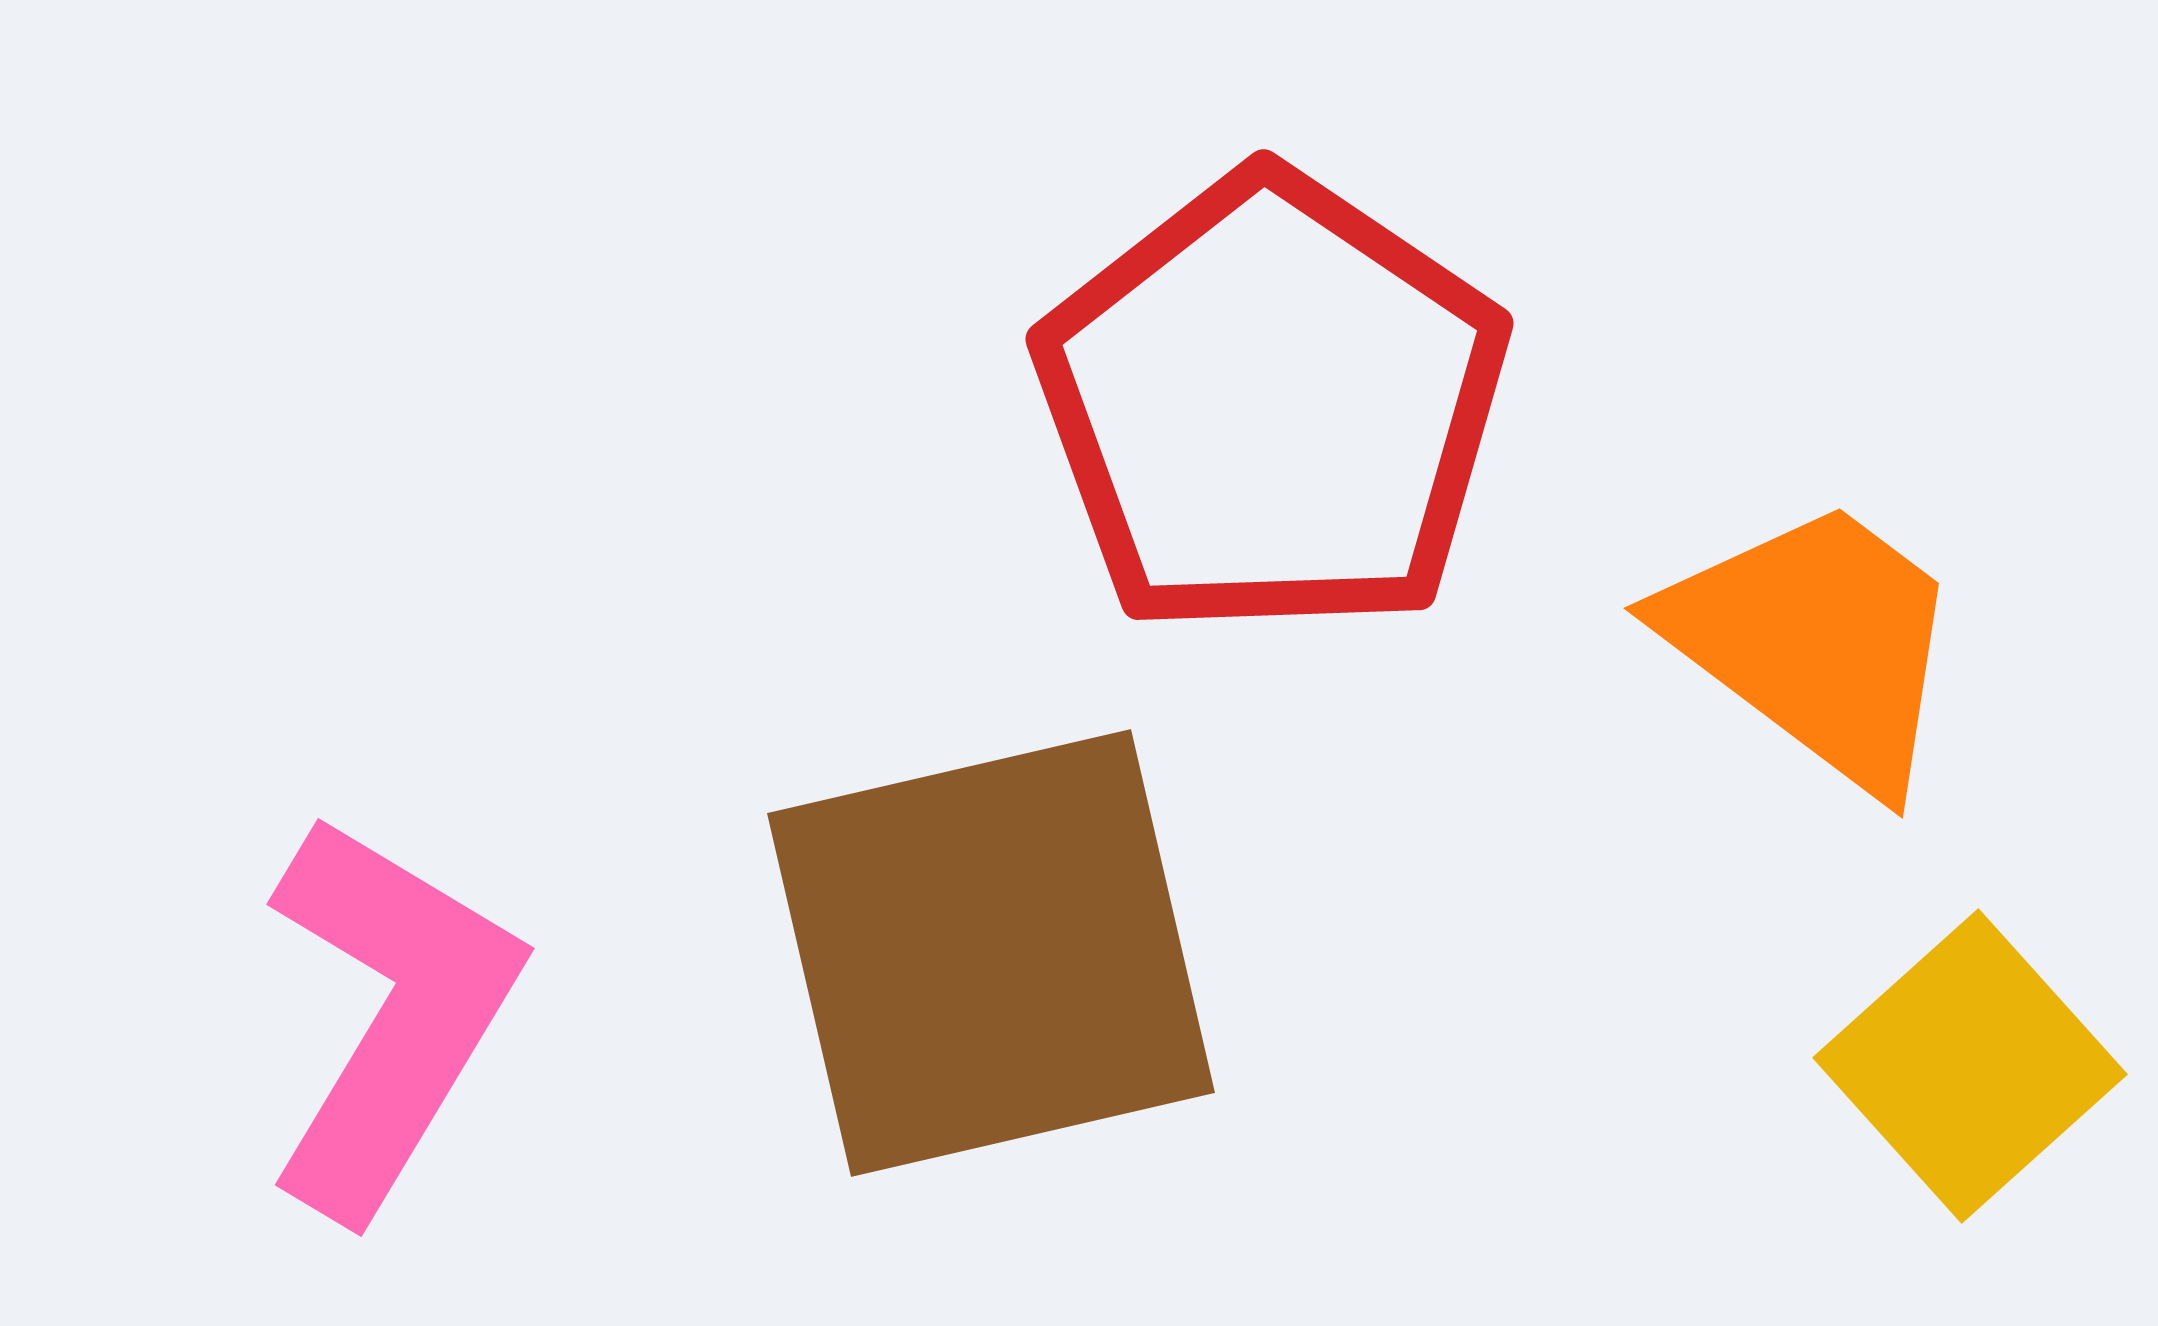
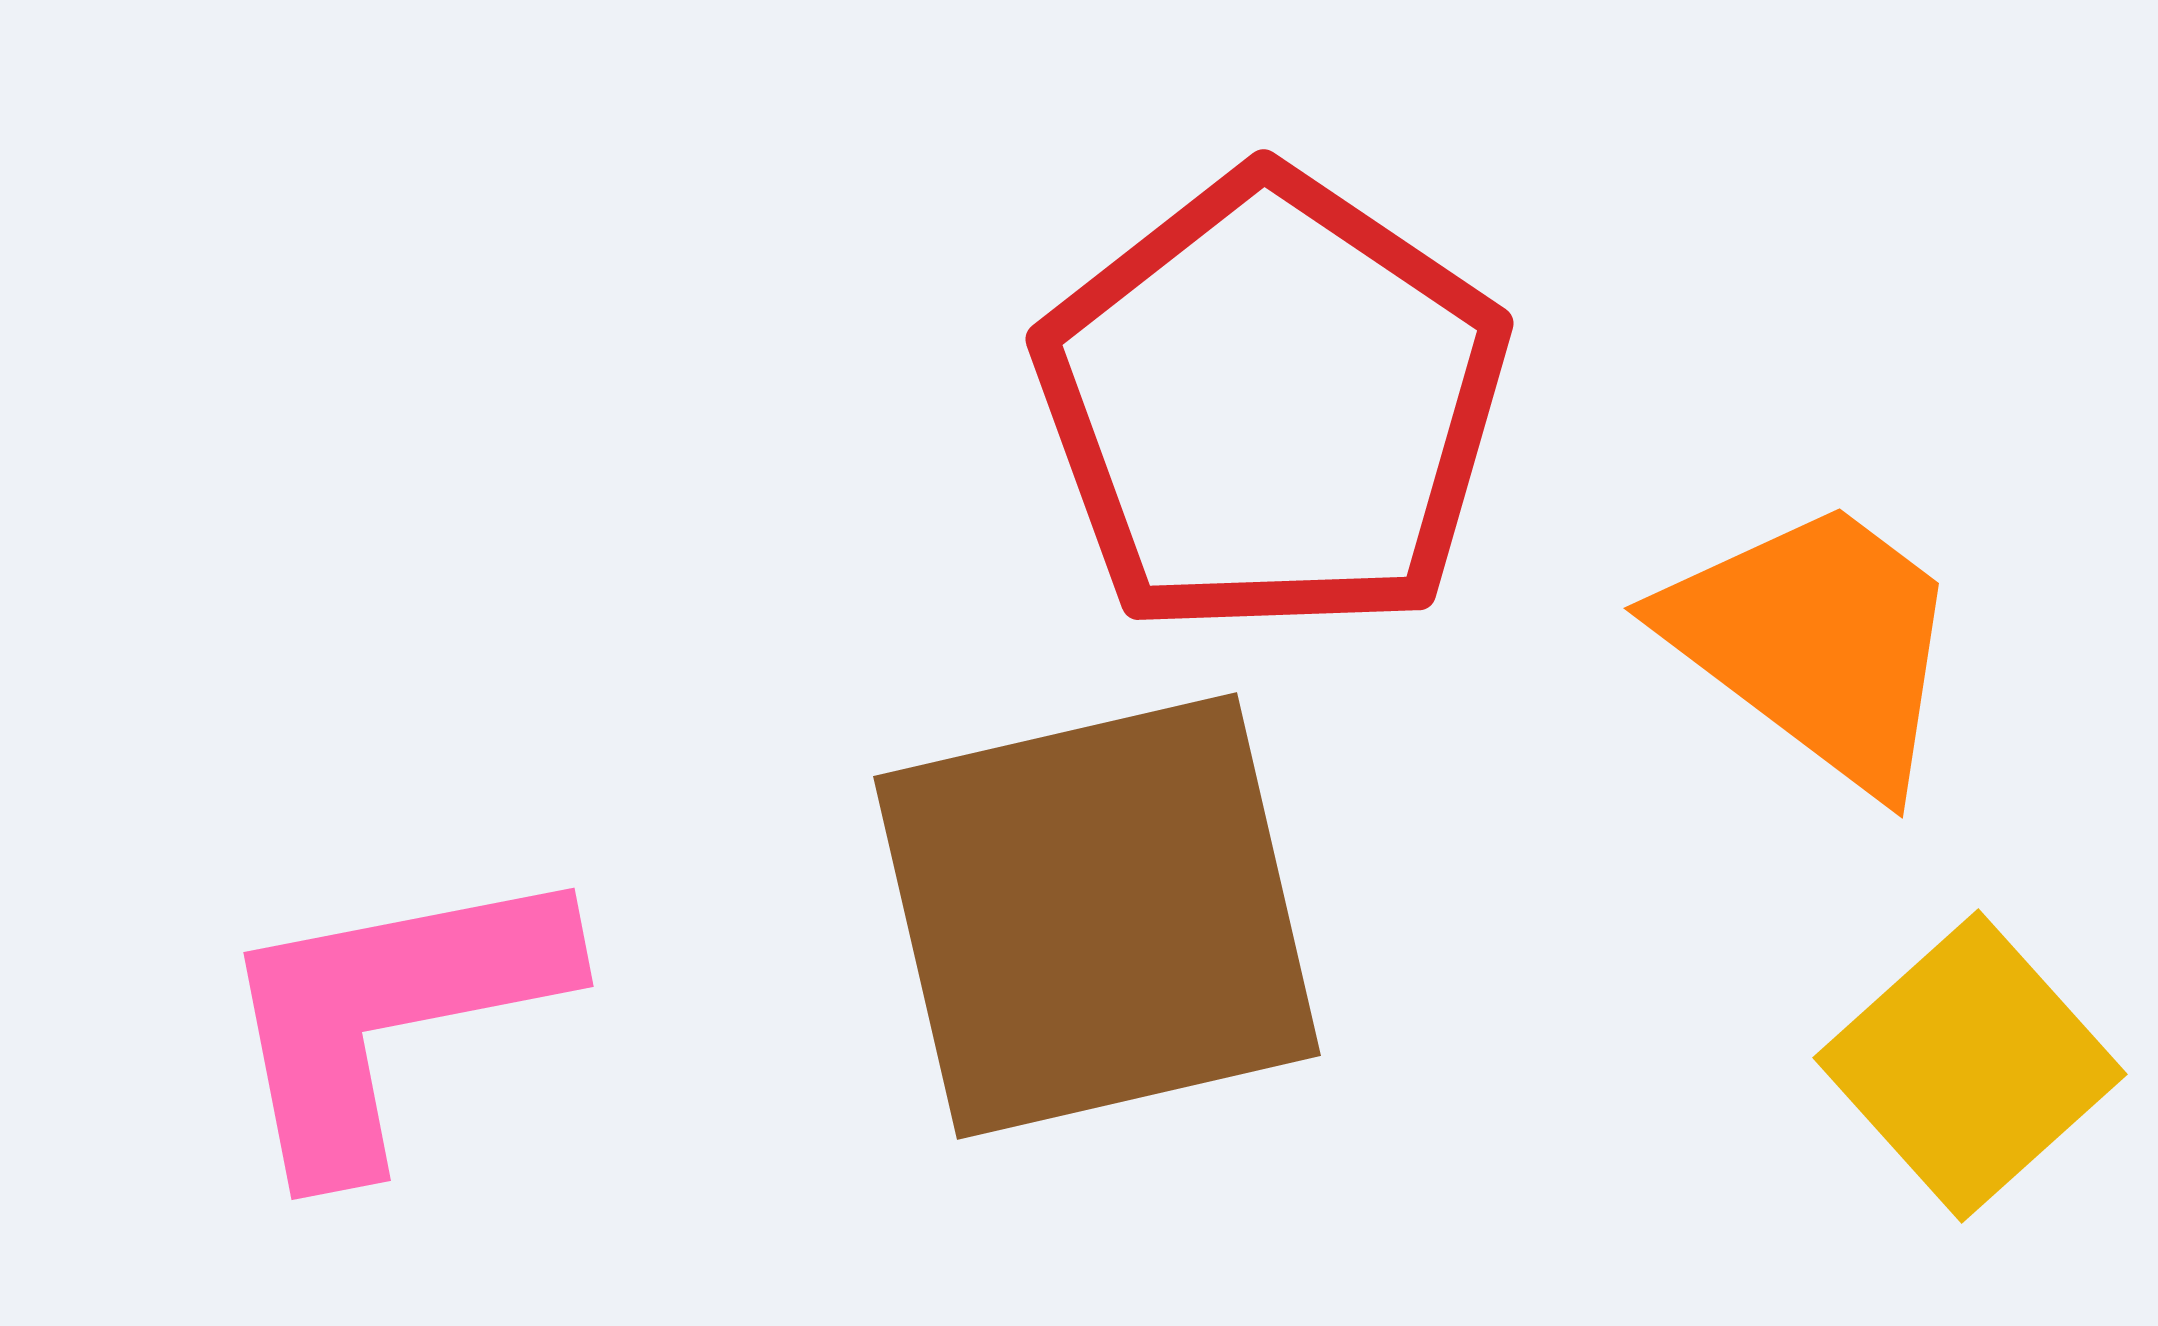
brown square: moved 106 px right, 37 px up
pink L-shape: rotated 132 degrees counterclockwise
